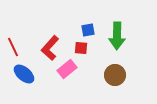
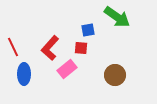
green arrow: moved 19 px up; rotated 56 degrees counterclockwise
blue ellipse: rotated 50 degrees clockwise
